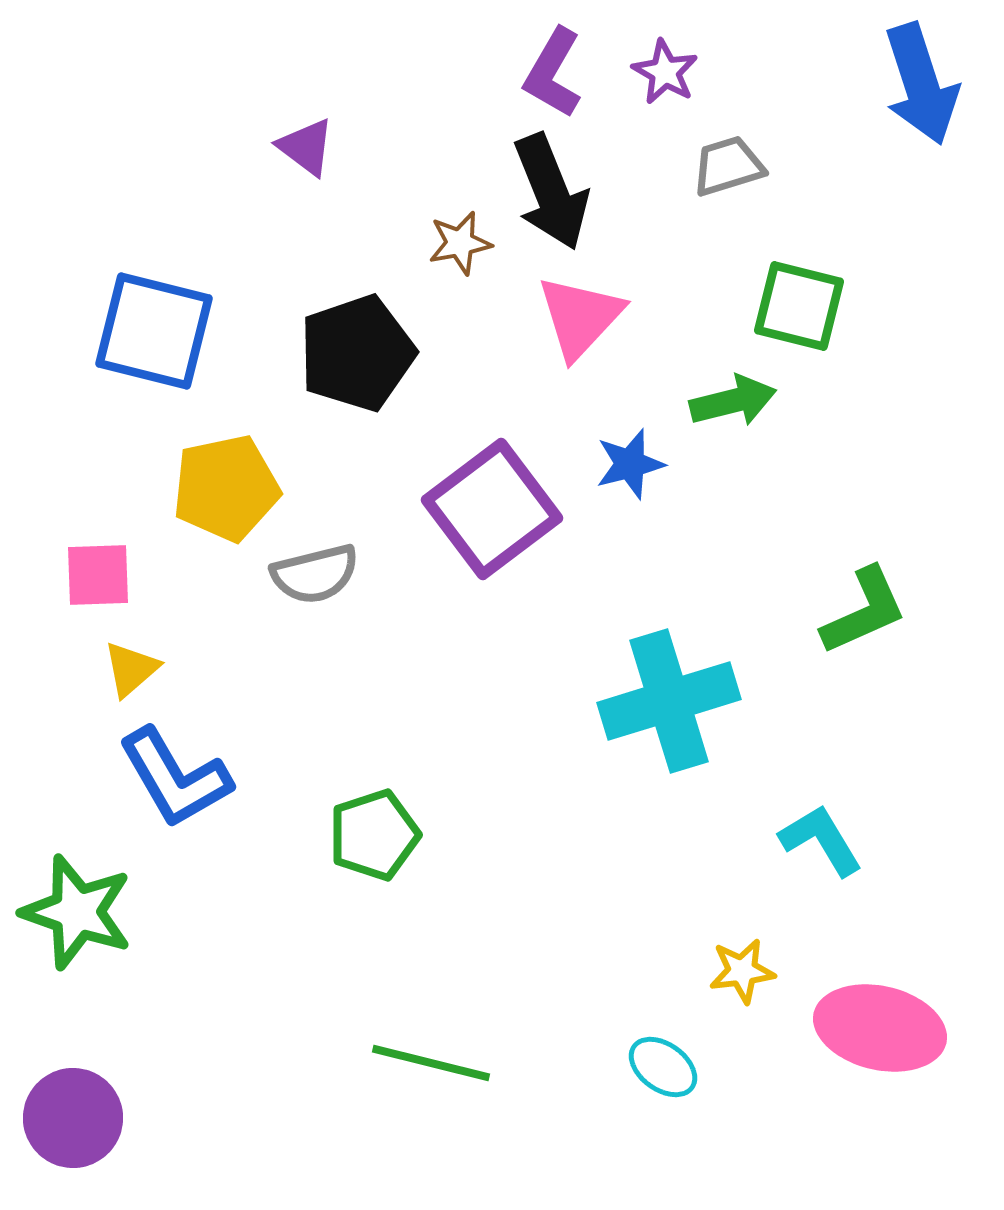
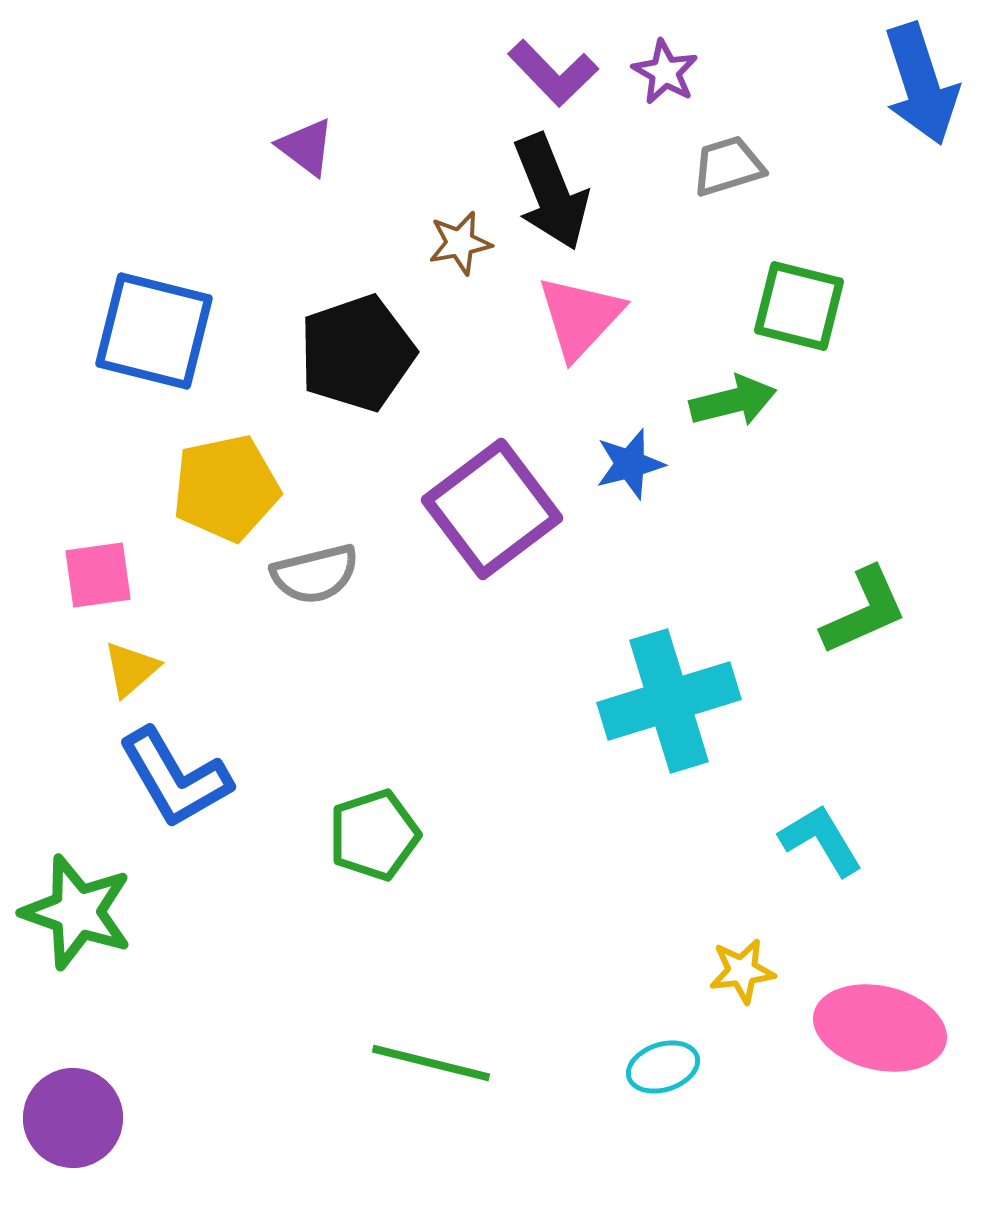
purple L-shape: rotated 74 degrees counterclockwise
pink square: rotated 6 degrees counterclockwise
cyan ellipse: rotated 54 degrees counterclockwise
